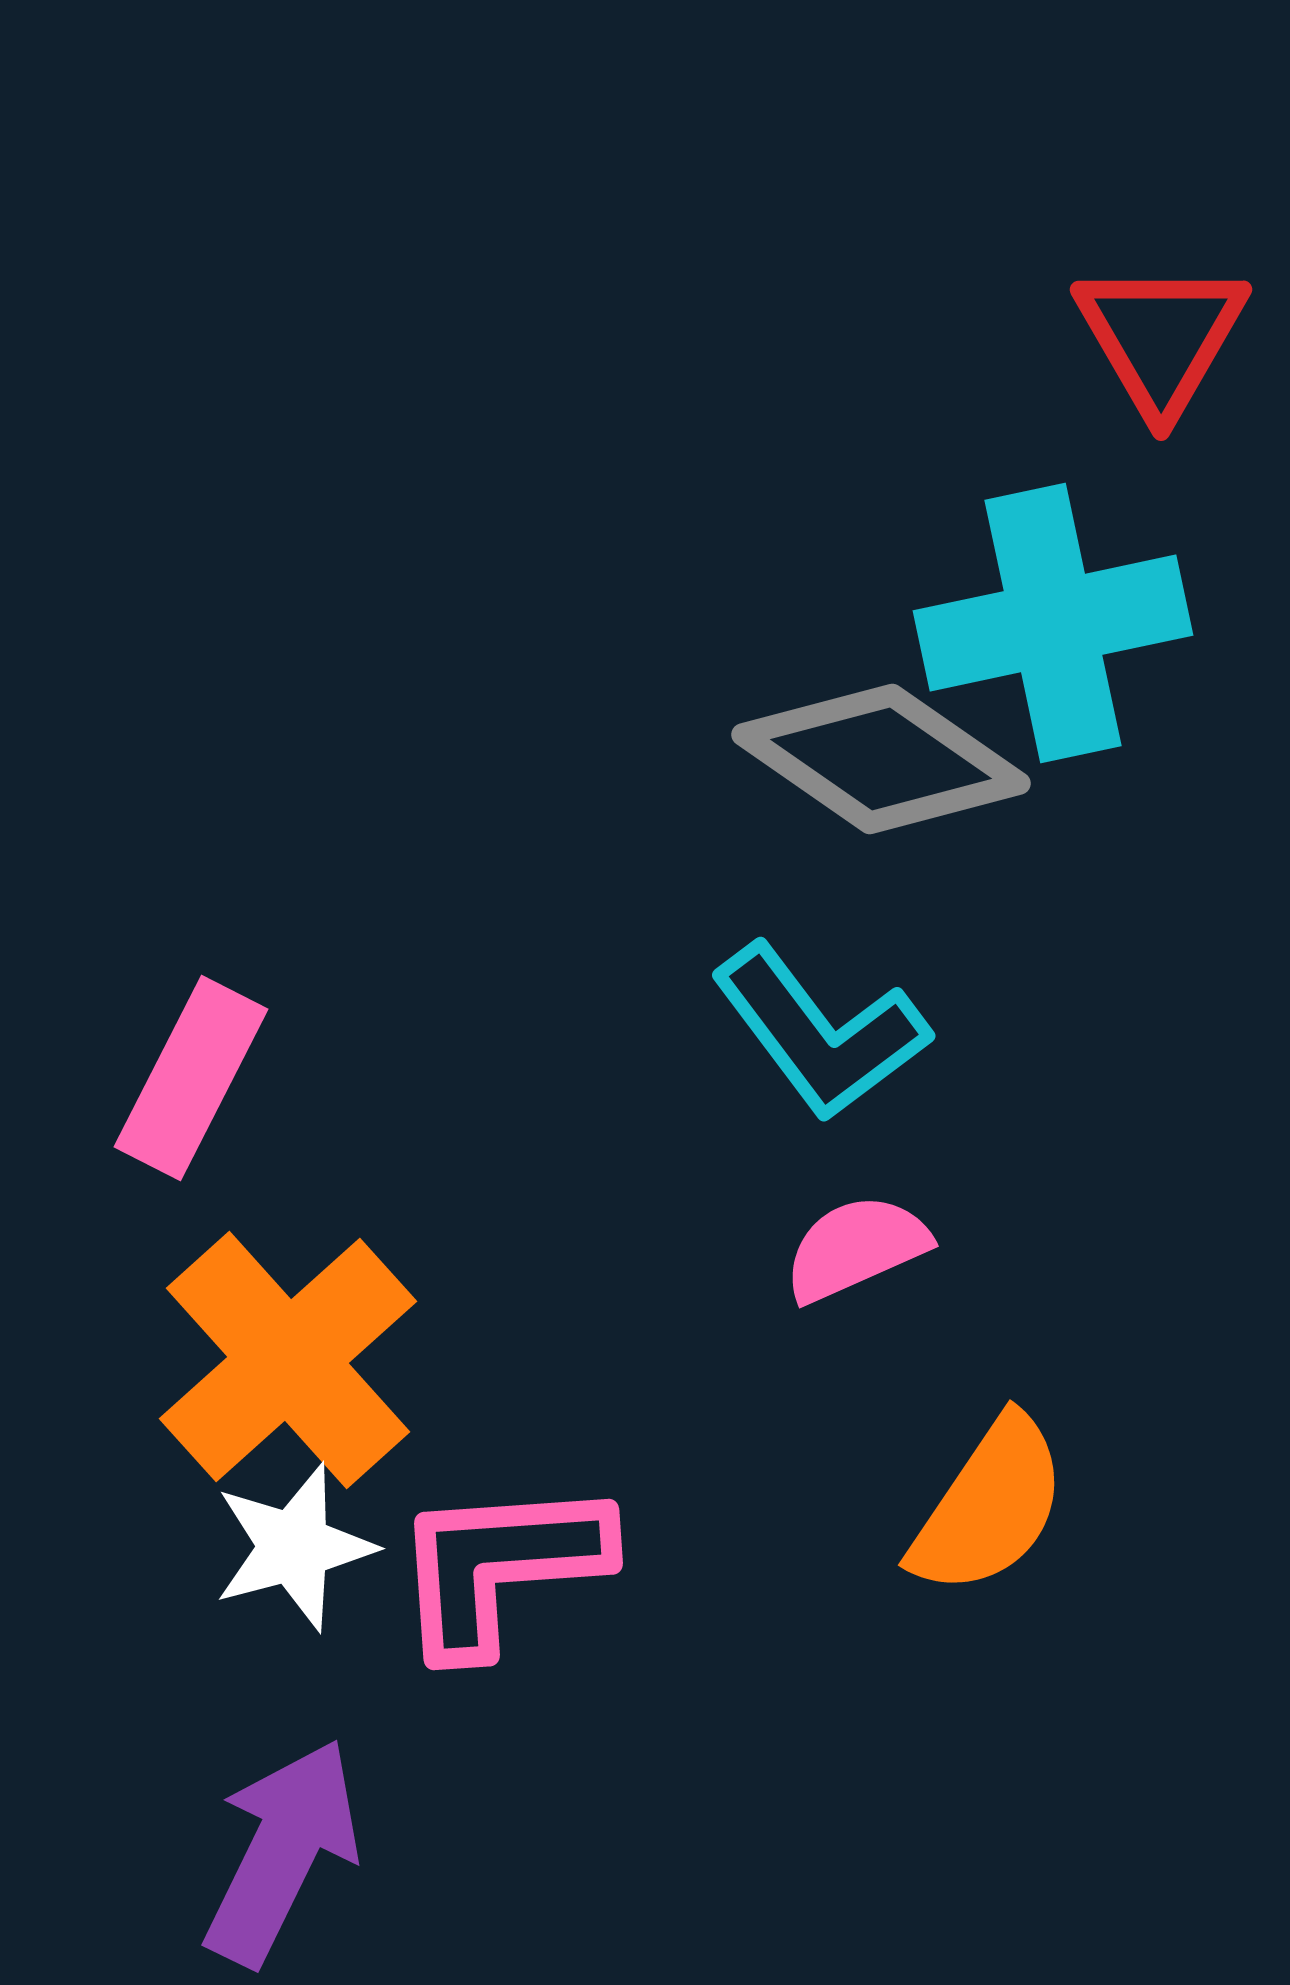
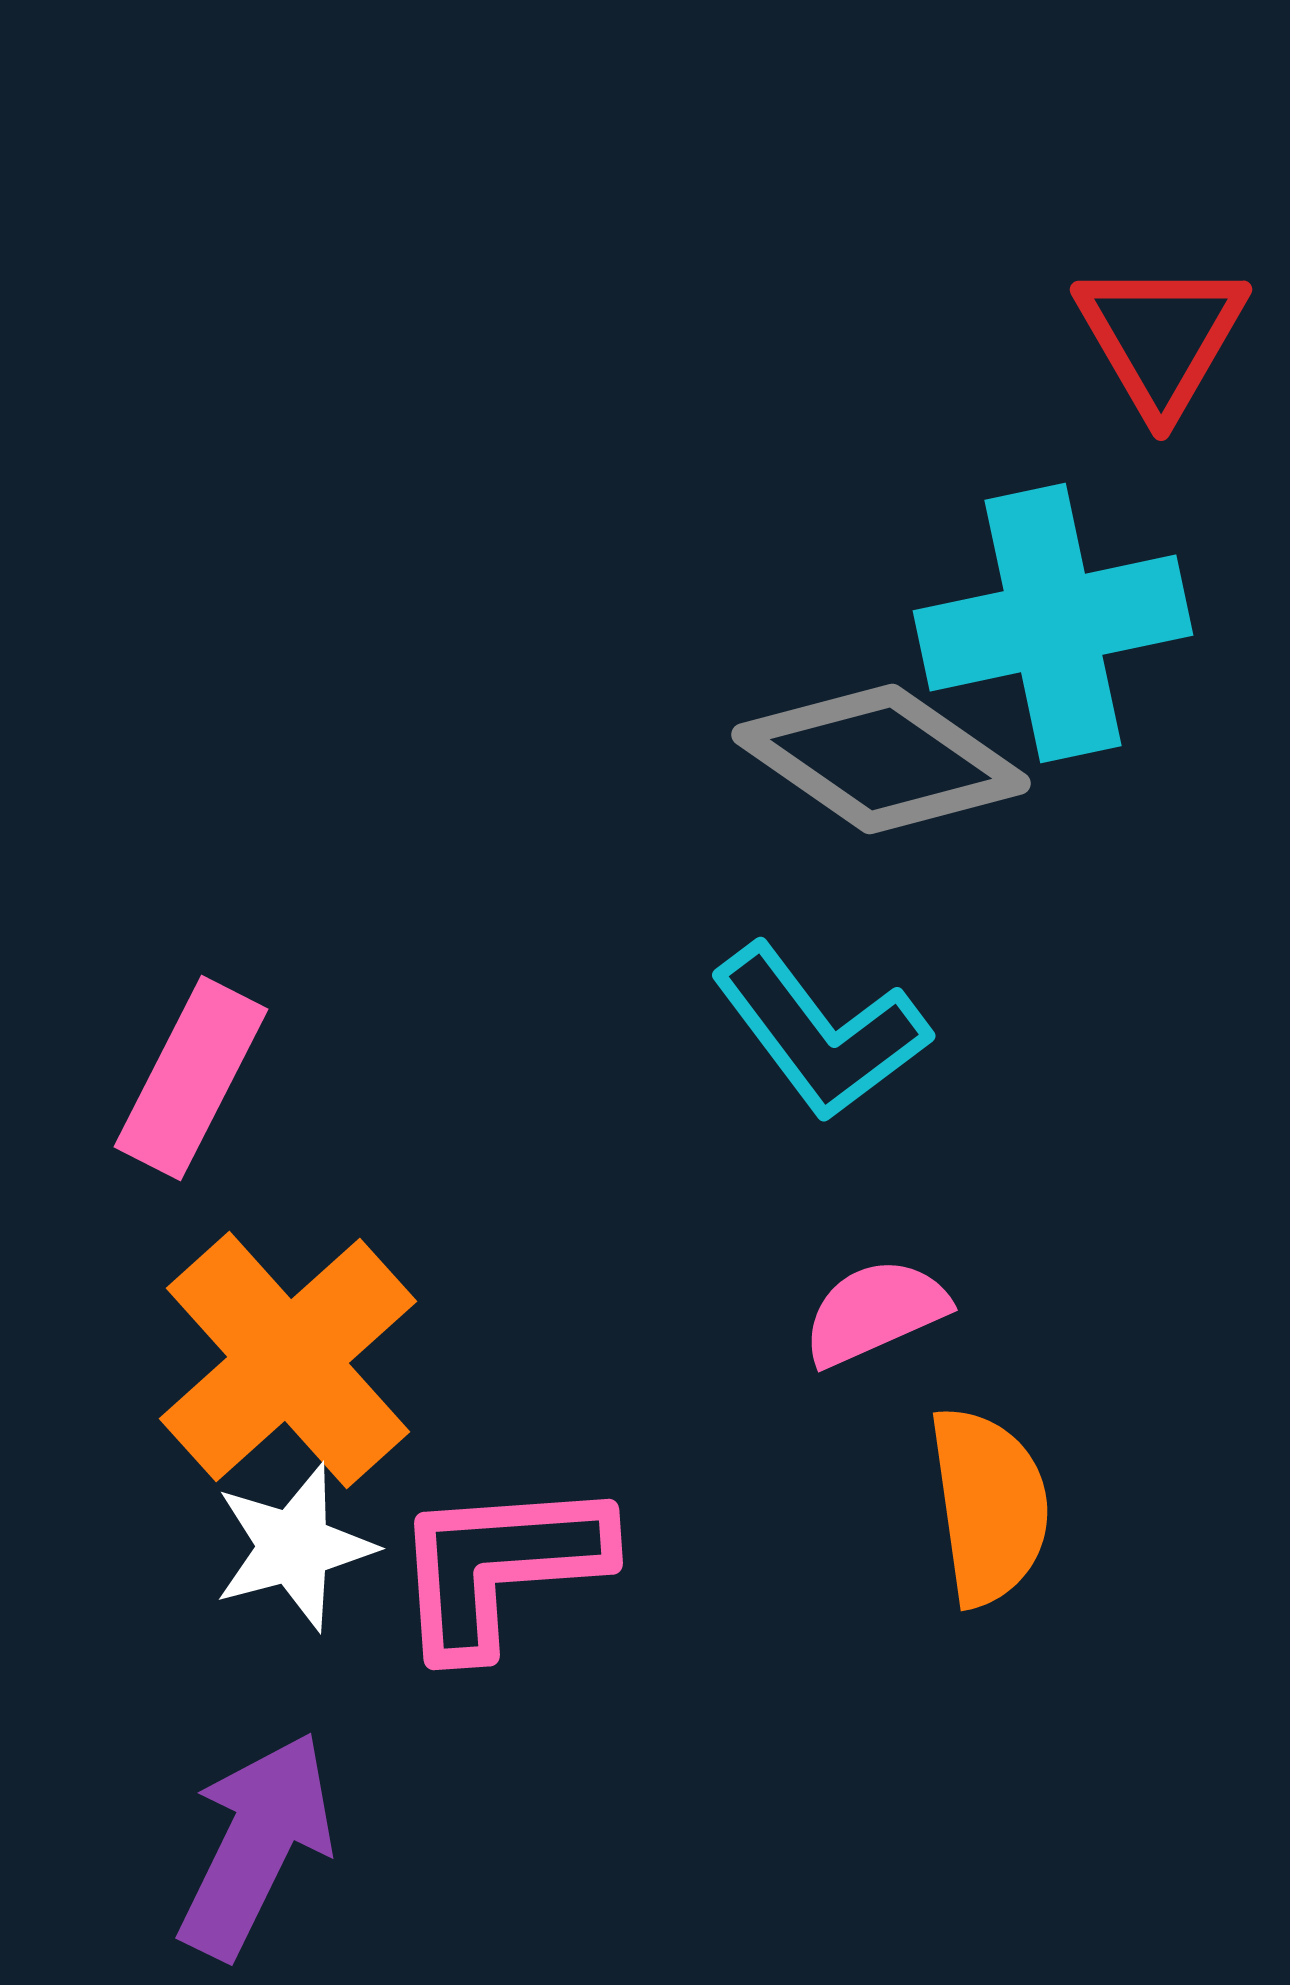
pink semicircle: moved 19 px right, 64 px down
orange semicircle: rotated 42 degrees counterclockwise
purple arrow: moved 26 px left, 7 px up
